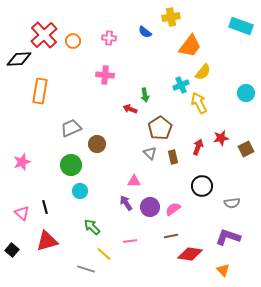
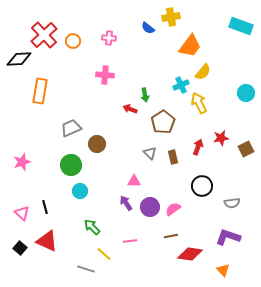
blue semicircle at (145, 32): moved 3 px right, 4 px up
brown pentagon at (160, 128): moved 3 px right, 6 px up
red triangle at (47, 241): rotated 40 degrees clockwise
black square at (12, 250): moved 8 px right, 2 px up
